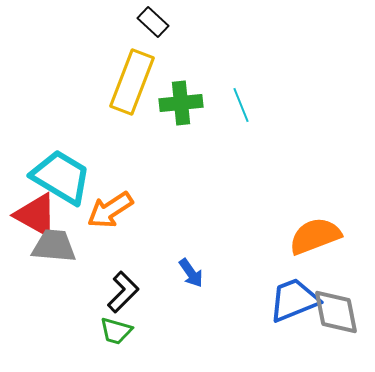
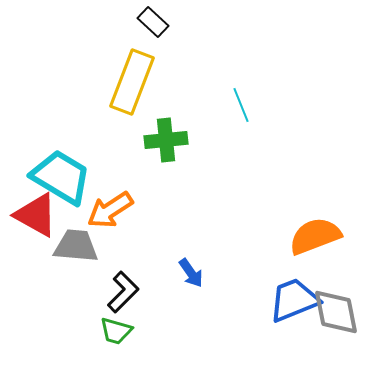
green cross: moved 15 px left, 37 px down
gray trapezoid: moved 22 px right
